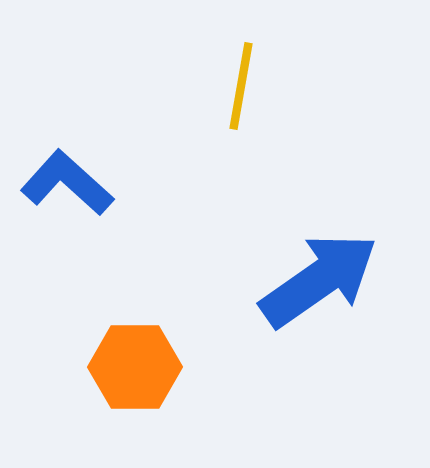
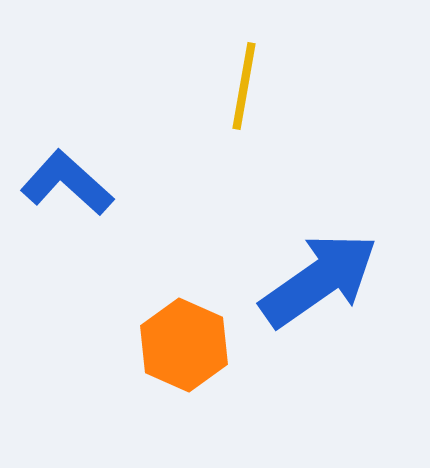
yellow line: moved 3 px right
orange hexagon: moved 49 px right, 22 px up; rotated 24 degrees clockwise
